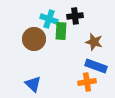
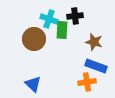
green rectangle: moved 1 px right, 1 px up
